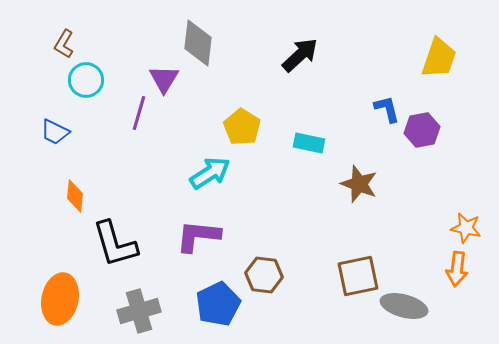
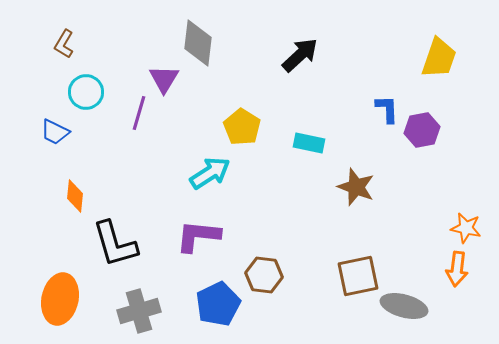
cyan circle: moved 12 px down
blue L-shape: rotated 12 degrees clockwise
brown star: moved 3 px left, 3 px down
